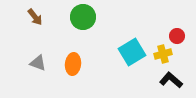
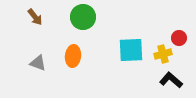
red circle: moved 2 px right, 2 px down
cyan square: moved 1 px left, 2 px up; rotated 28 degrees clockwise
orange ellipse: moved 8 px up
